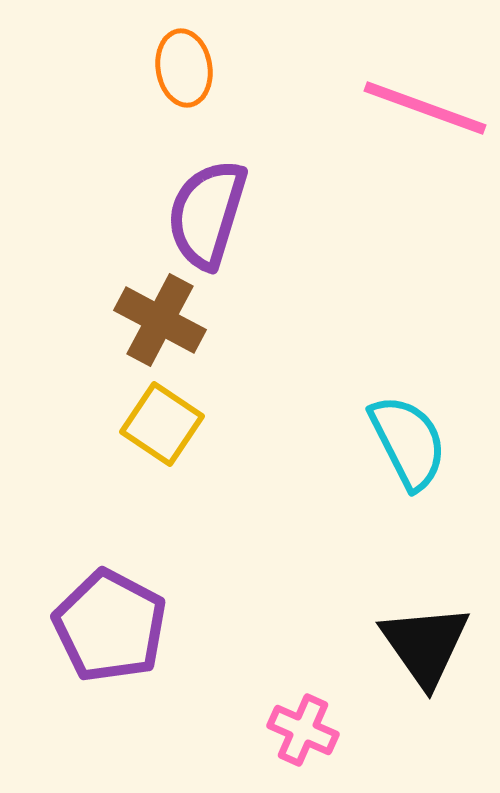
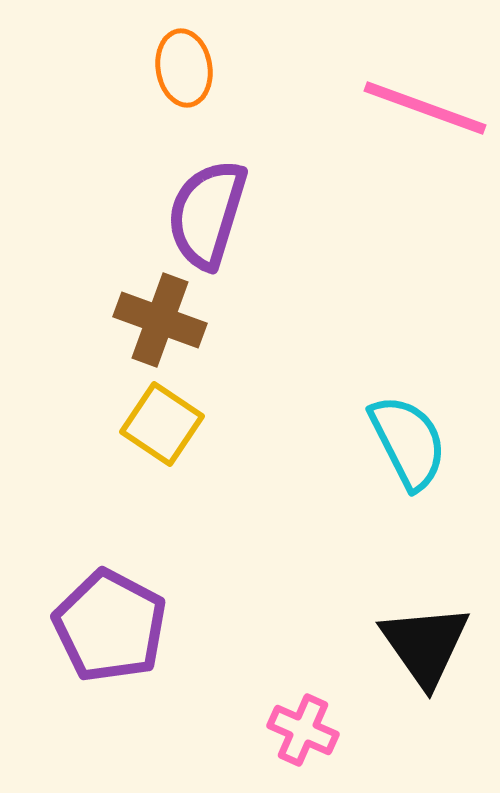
brown cross: rotated 8 degrees counterclockwise
